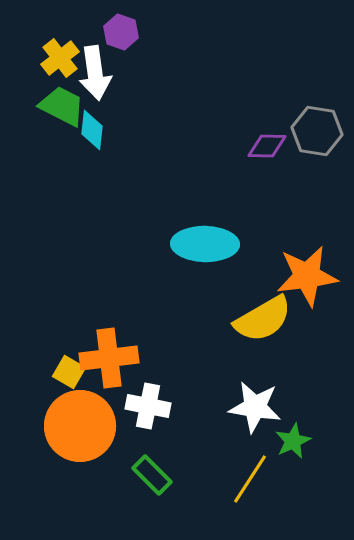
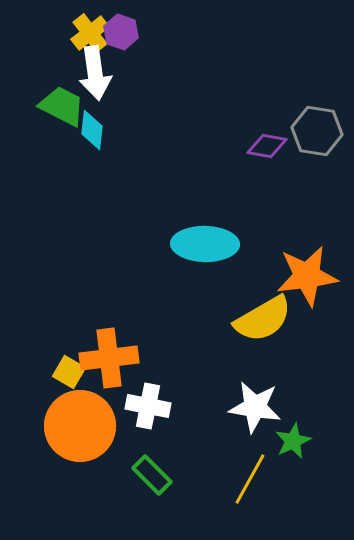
yellow cross: moved 30 px right, 25 px up
purple diamond: rotated 9 degrees clockwise
yellow line: rotated 4 degrees counterclockwise
